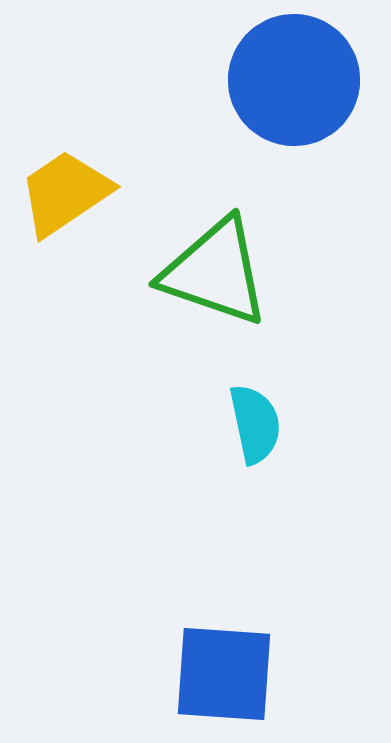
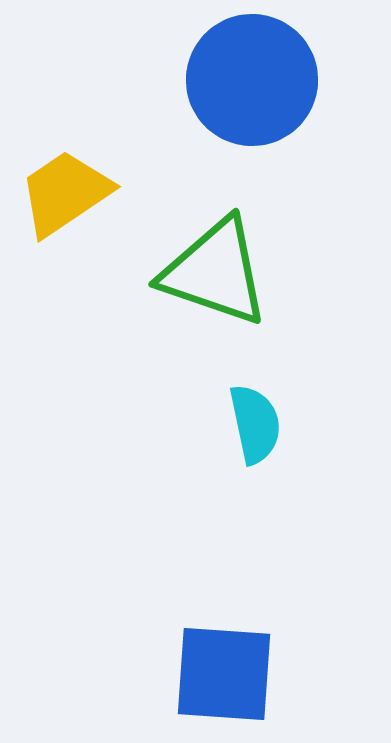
blue circle: moved 42 px left
